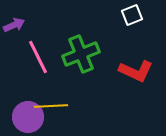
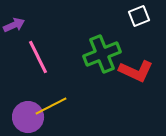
white square: moved 7 px right, 1 px down
green cross: moved 21 px right
yellow line: rotated 24 degrees counterclockwise
